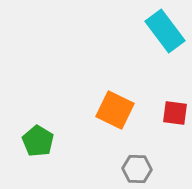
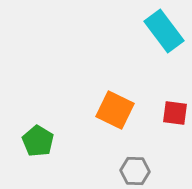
cyan rectangle: moved 1 px left
gray hexagon: moved 2 px left, 2 px down
